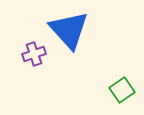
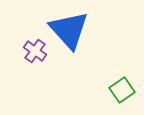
purple cross: moved 1 px right, 3 px up; rotated 35 degrees counterclockwise
